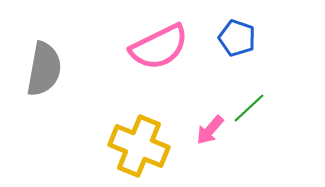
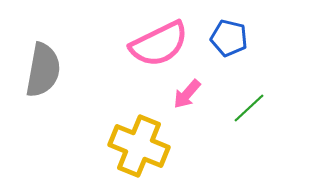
blue pentagon: moved 8 px left; rotated 6 degrees counterclockwise
pink semicircle: moved 3 px up
gray semicircle: moved 1 px left, 1 px down
pink arrow: moved 23 px left, 36 px up
